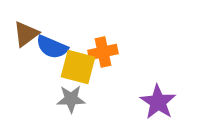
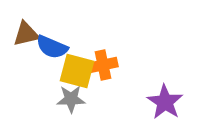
brown triangle: rotated 24 degrees clockwise
orange cross: moved 13 px down
yellow square: moved 1 px left, 4 px down
purple star: moved 7 px right
